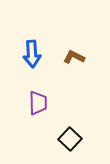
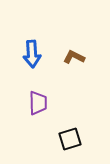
black square: rotated 30 degrees clockwise
